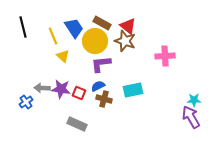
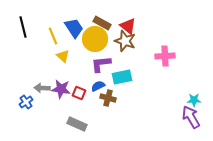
yellow circle: moved 2 px up
cyan rectangle: moved 11 px left, 13 px up
brown cross: moved 4 px right, 1 px up
